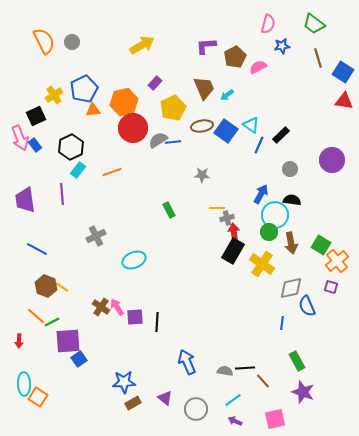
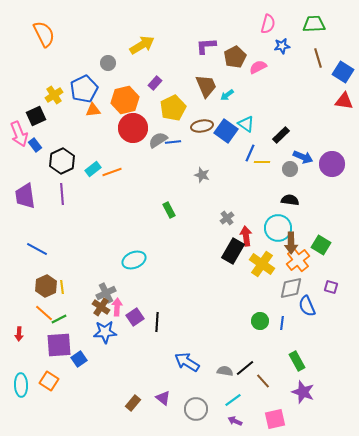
green trapezoid at (314, 24): rotated 140 degrees clockwise
orange semicircle at (44, 41): moved 7 px up
gray circle at (72, 42): moved 36 px right, 21 px down
brown trapezoid at (204, 88): moved 2 px right, 2 px up
orange hexagon at (124, 102): moved 1 px right, 2 px up
cyan triangle at (251, 125): moved 5 px left, 1 px up
pink arrow at (20, 138): moved 1 px left, 4 px up
blue line at (259, 145): moved 9 px left, 8 px down
black hexagon at (71, 147): moved 9 px left, 14 px down
purple circle at (332, 160): moved 4 px down
cyan rectangle at (78, 170): moved 15 px right, 1 px up; rotated 14 degrees clockwise
gray star at (202, 175): rotated 14 degrees clockwise
blue arrow at (261, 194): moved 42 px right, 37 px up; rotated 84 degrees clockwise
purple trapezoid at (25, 200): moved 4 px up
black semicircle at (292, 200): moved 2 px left
yellow line at (217, 208): moved 45 px right, 46 px up
cyan circle at (275, 215): moved 3 px right, 13 px down
gray cross at (227, 218): rotated 24 degrees counterclockwise
green circle at (269, 232): moved 9 px left, 89 px down
red arrow at (234, 233): moved 12 px right, 3 px down
gray cross at (96, 236): moved 10 px right, 57 px down
brown arrow at (291, 243): rotated 10 degrees clockwise
orange cross at (337, 261): moved 39 px left, 1 px up
brown hexagon at (46, 286): rotated 15 degrees clockwise
yellow line at (62, 287): rotated 48 degrees clockwise
pink arrow at (117, 307): rotated 36 degrees clockwise
orange line at (36, 316): moved 8 px right, 3 px up
purple square at (135, 317): rotated 30 degrees counterclockwise
green line at (52, 322): moved 7 px right, 3 px up
red arrow at (19, 341): moved 7 px up
purple square at (68, 341): moved 9 px left, 4 px down
blue arrow at (187, 362): rotated 35 degrees counterclockwise
black line at (245, 368): rotated 36 degrees counterclockwise
blue star at (124, 382): moved 19 px left, 50 px up
cyan ellipse at (24, 384): moved 3 px left, 1 px down
orange square at (38, 397): moved 11 px right, 16 px up
purple triangle at (165, 398): moved 2 px left
brown rectangle at (133, 403): rotated 21 degrees counterclockwise
